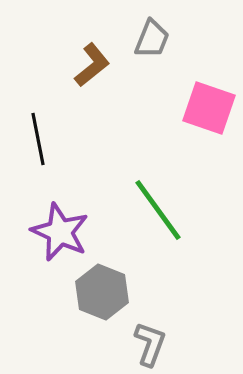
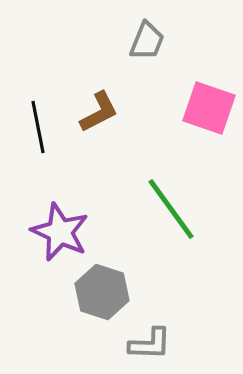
gray trapezoid: moved 5 px left, 2 px down
brown L-shape: moved 7 px right, 47 px down; rotated 12 degrees clockwise
black line: moved 12 px up
green line: moved 13 px right, 1 px up
gray hexagon: rotated 4 degrees counterclockwise
gray L-shape: rotated 72 degrees clockwise
